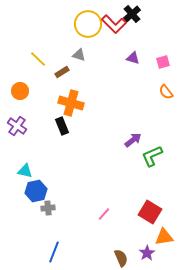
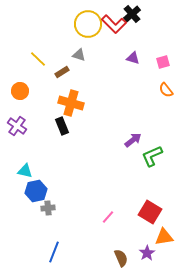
orange semicircle: moved 2 px up
pink line: moved 4 px right, 3 px down
